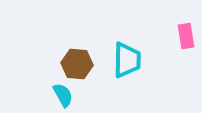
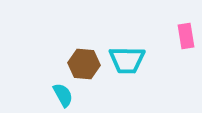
cyan trapezoid: rotated 90 degrees clockwise
brown hexagon: moved 7 px right
